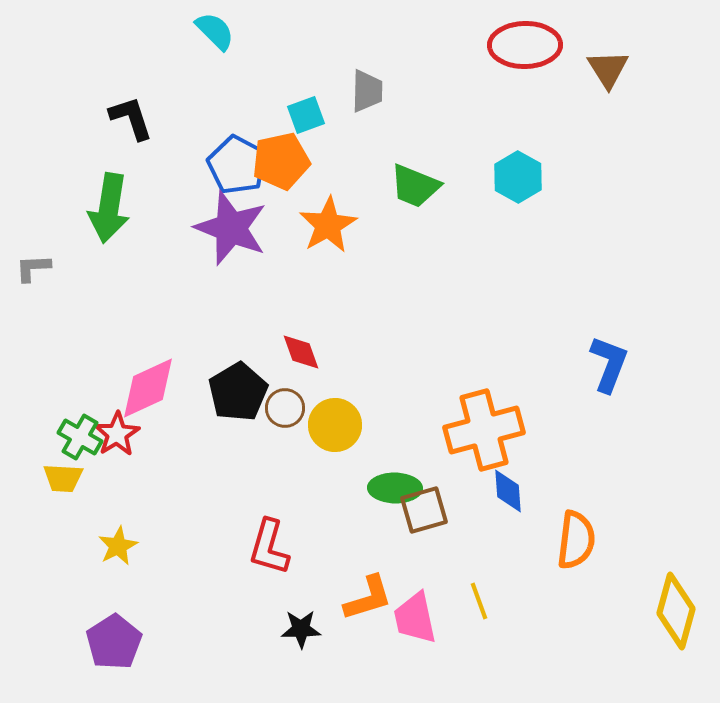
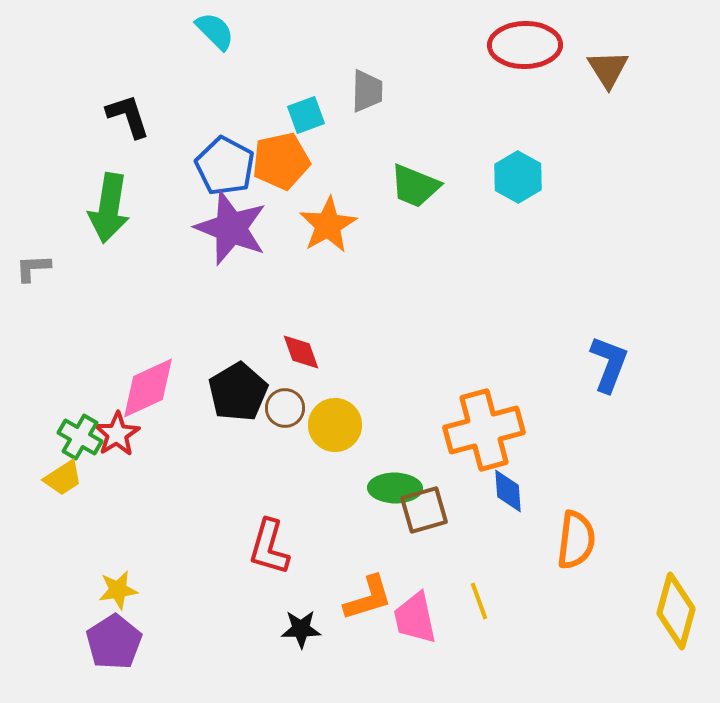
black L-shape: moved 3 px left, 2 px up
blue pentagon: moved 12 px left, 1 px down
yellow trapezoid: rotated 36 degrees counterclockwise
yellow star: moved 44 px down; rotated 18 degrees clockwise
